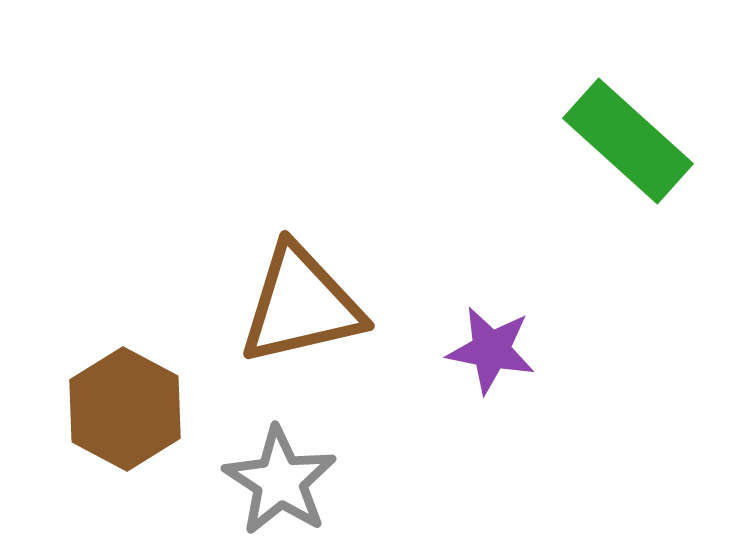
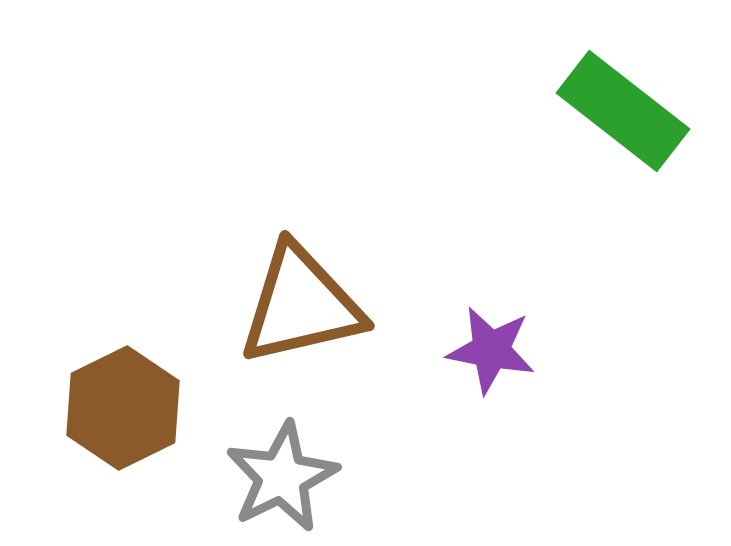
green rectangle: moved 5 px left, 30 px up; rotated 4 degrees counterclockwise
brown hexagon: moved 2 px left, 1 px up; rotated 6 degrees clockwise
gray star: moved 2 px right, 4 px up; rotated 13 degrees clockwise
